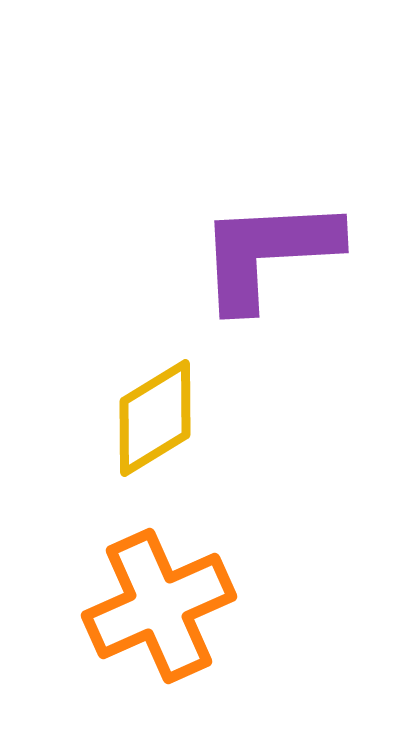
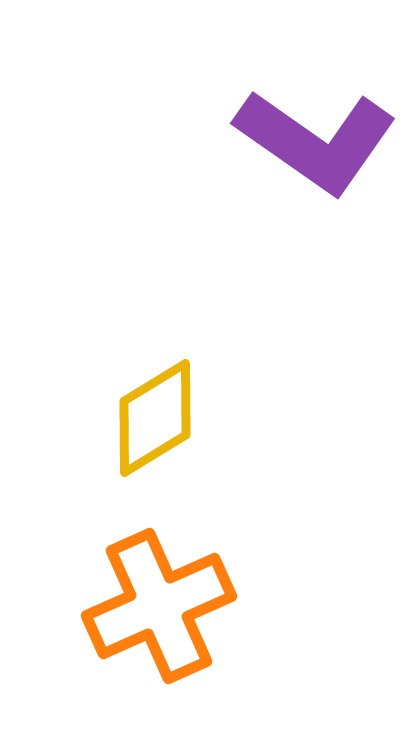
purple L-shape: moved 48 px right, 112 px up; rotated 142 degrees counterclockwise
